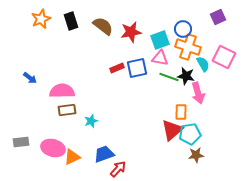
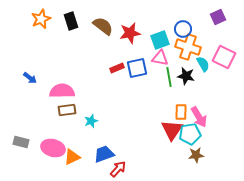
red star: moved 1 px left, 1 px down
green line: rotated 60 degrees clockwise
pink arrow: moved 1 px right, 24 px down; rotated 15 degrees counterclockwise
red triangle: rotated 15 degrees counterclockwise
gray rectangle: rotated 21 degrees clockwise
